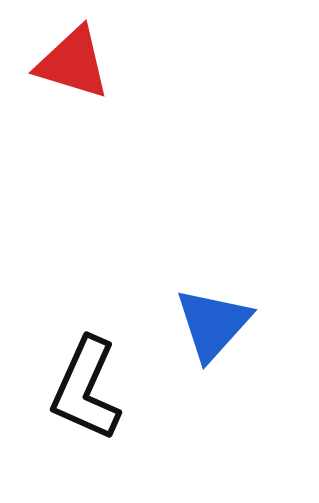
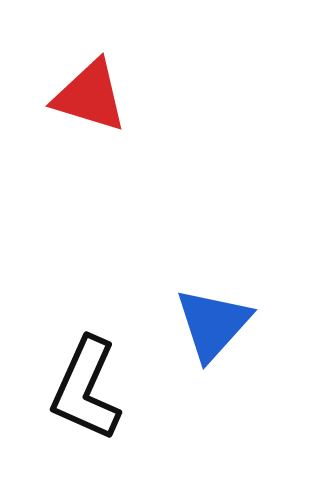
red triangle: moved 17 px right, 33 px down
